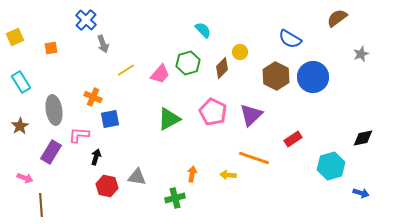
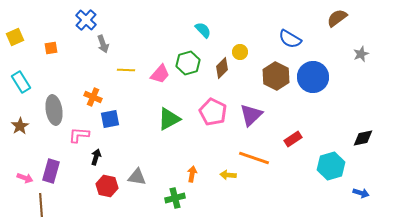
yellow line: rotated 36 degrees clockwise
purple rectangle: moved 19 px down; rotated 15 degrees counterclockwise
